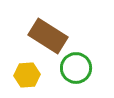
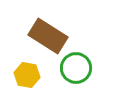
yellow hexagon: rotated 15 degrees clockwise
